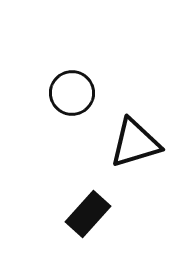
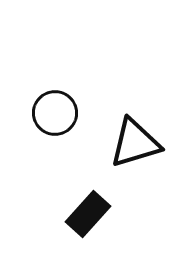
black circle: moved 17 px left, 20 px down
